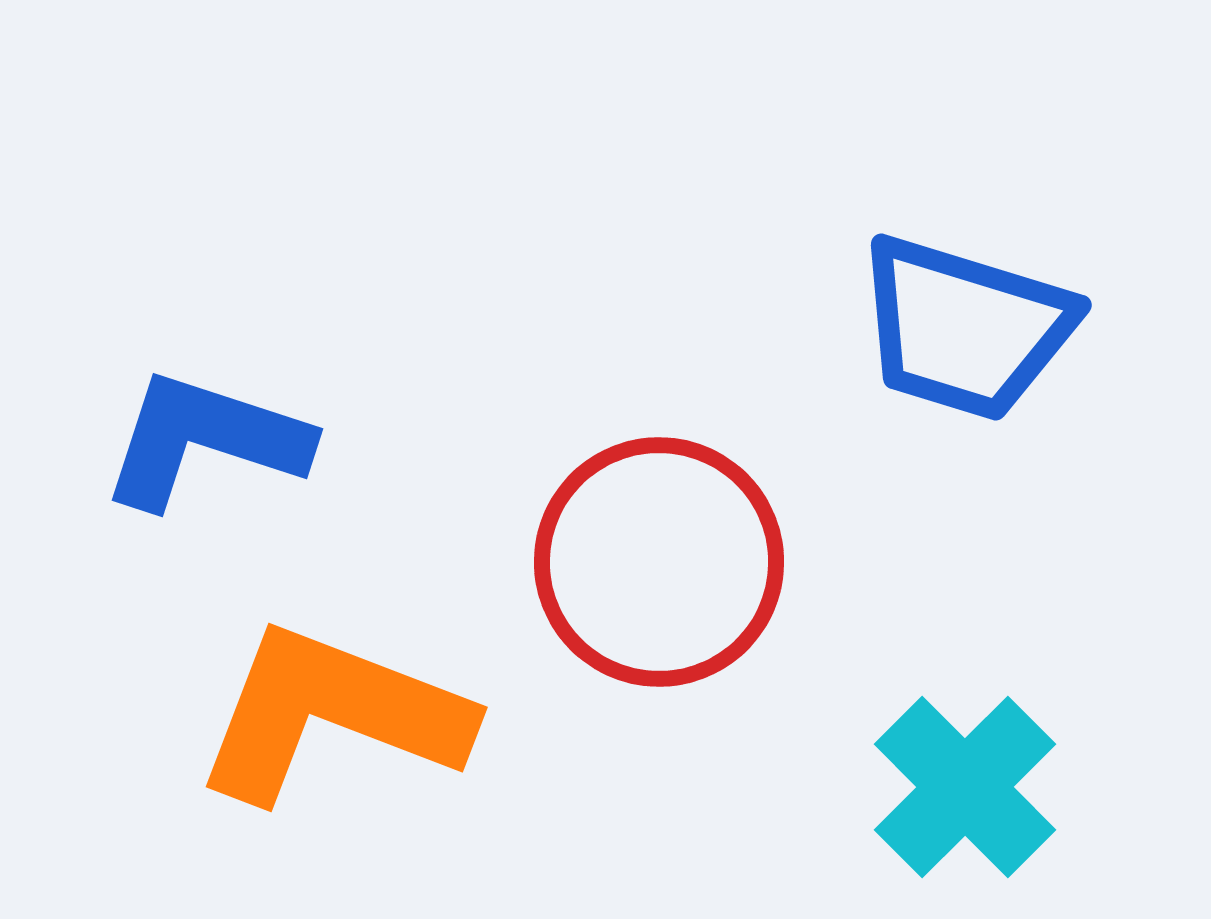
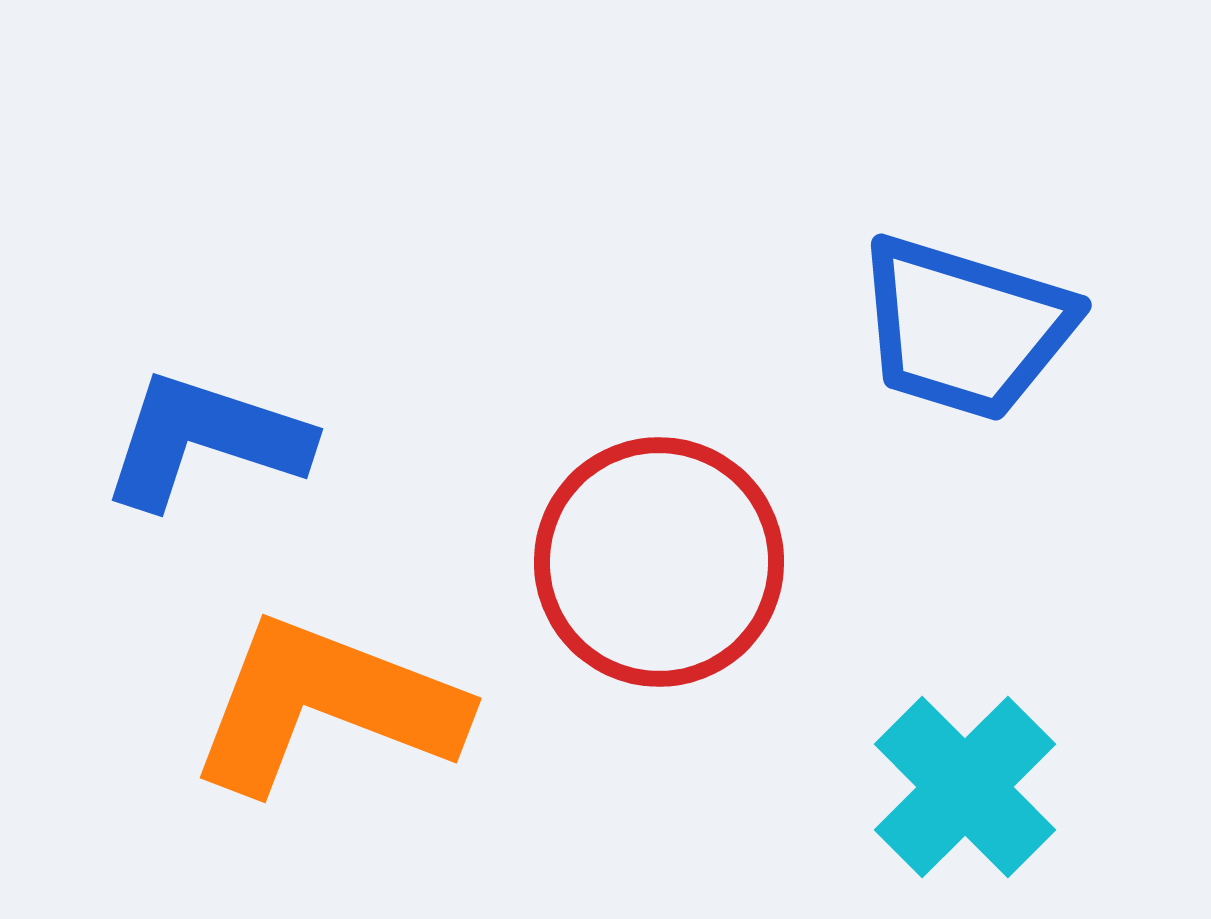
orange L-shape: moved 6 px left, 9 px up
